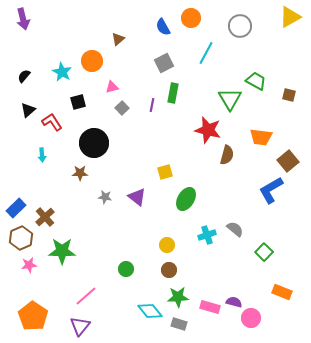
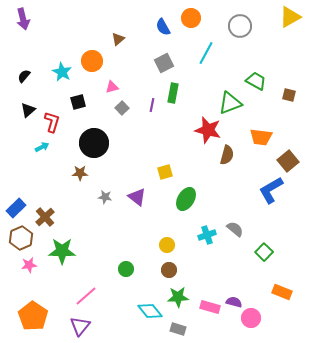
green triangle at (230, 99): moved 4 px down; rotated 40 degrees clockwise
red L-shape at (52, 122): rotated 50 degrees clockwise
cyan arrow at (42, 155): moved 8 px up; rotated 112 degrees counterclockwise
gray rectangle at (179, 324): moved 1 px left, 5 px down
